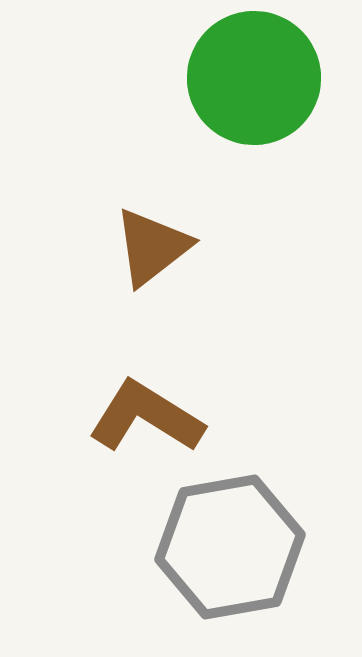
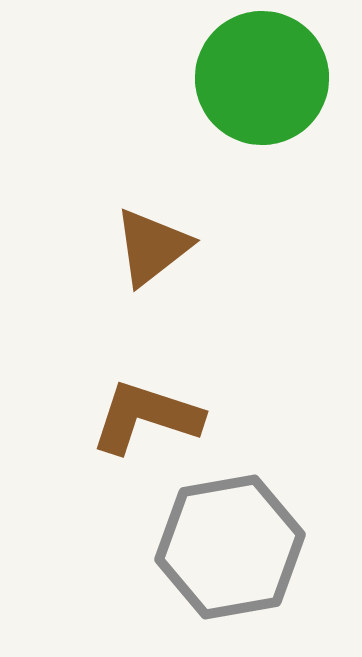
green circle: moved 8 px right
brown L-shape: rotated 14 degrees counterclockwise
